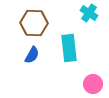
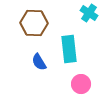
cyan rectangle: moved 1 px down
blue semicircle: moved 7 px right, 7 px down; rotated 120 degrees clockwise
pink circle: moved 12 px left
